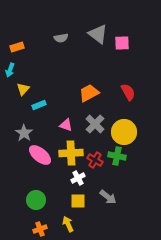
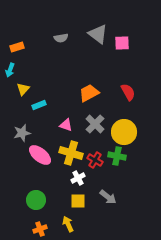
gray star: moved 2 px left; rotated 24 degrees clockwise
yellow cross: rotated 20 degrees clockwise
